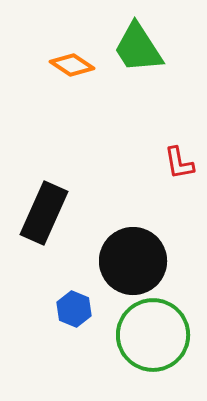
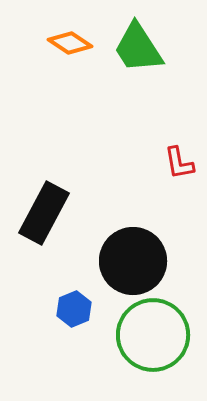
orange diamond: moved 2 px left, 22 px up
black rectangle: rotated 4 degrees clockwise
blue hexagon: rotated 16 degrees clockwise
